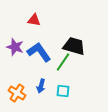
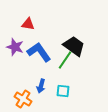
red triangle: moved 6 px left, 4 px down
black trapezoid: rotated 20 degrees clockwise
green line: moved 2 px right, 2 px up
orange cross: moved 6 px right, 6 px down
